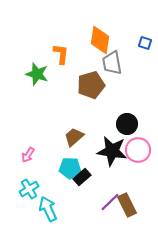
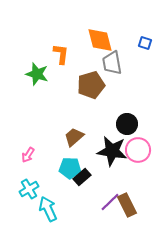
orange diamond: rotated 24 degrees counterclockwise
